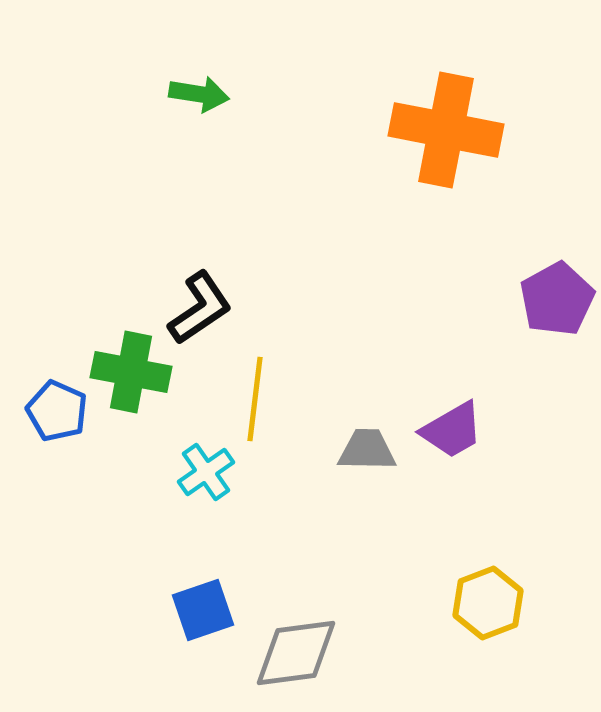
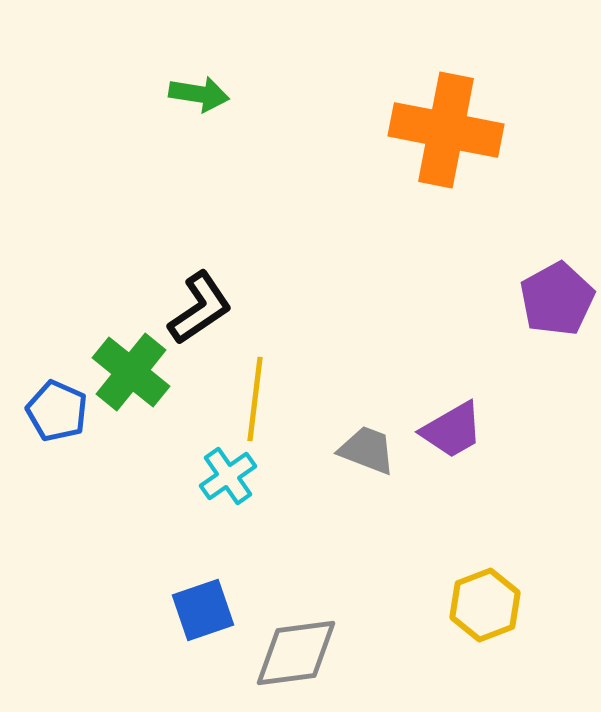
green cross: rotated 28 degrees clockwise
gray trapezoid: rotated 20 degrees clockwise
cyan cross: moved 22 px right, 4 px down
yellow hexagon: moved 3 px left, 2 px down
